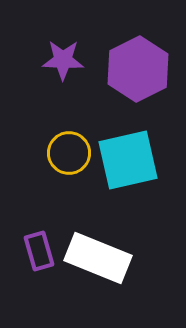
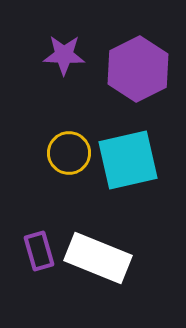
purple star: moved 1 px right, 5 px up
